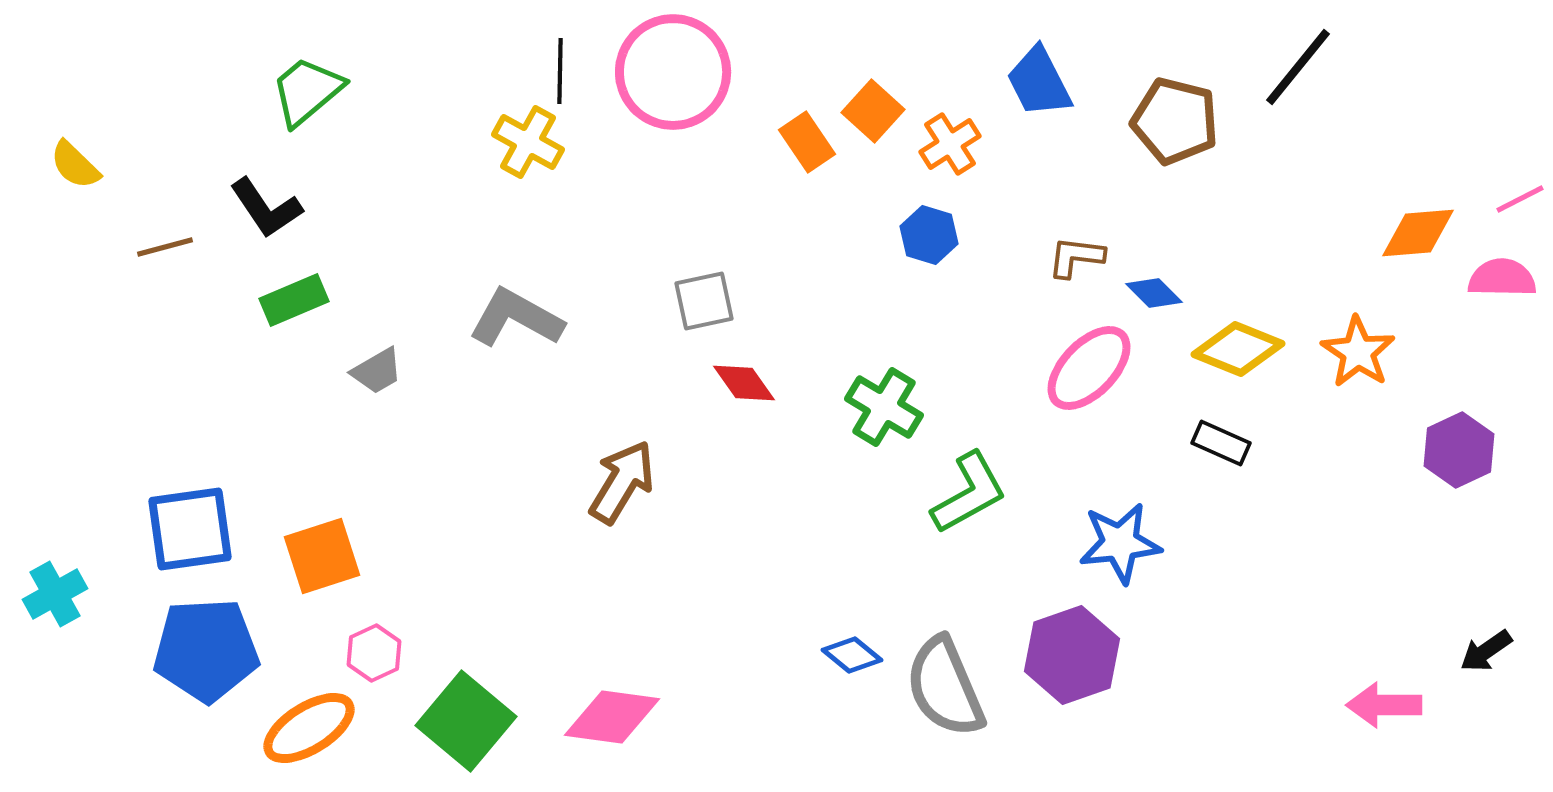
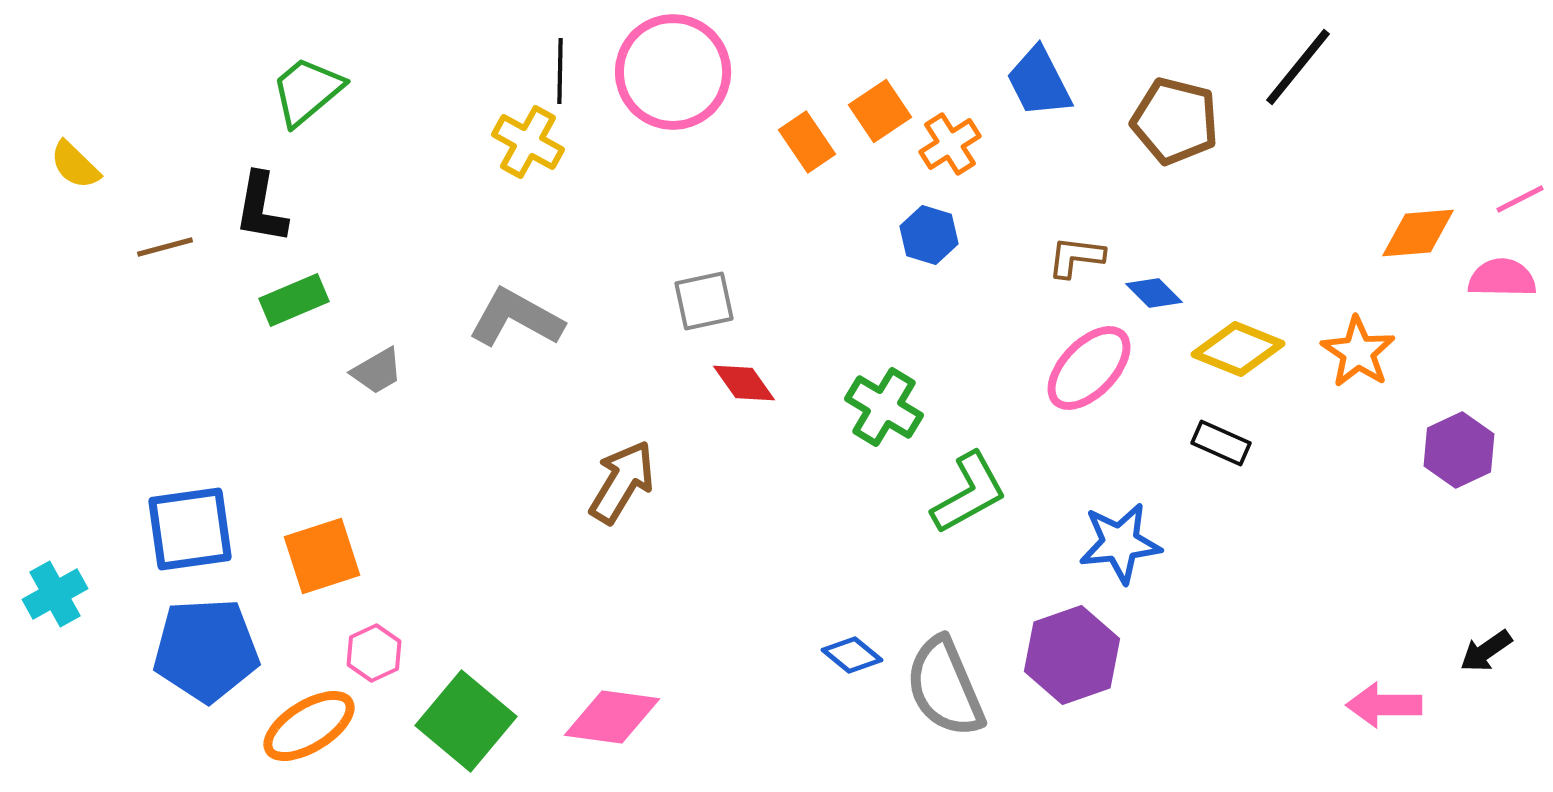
orange square at (873, 111): moved 7 px right; rotated 14 degrees clockwise
black L-shape at (266, 208): moved 5 px left; rotated 44 degrees clockwise
orange ellipse at (309, 728): moved 2 px up
